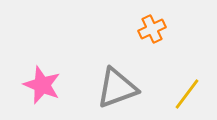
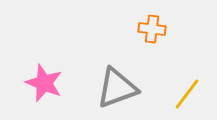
orange cross: rotated 32 degrees clockwise
pink star: moved 2 px right, 2 px up
